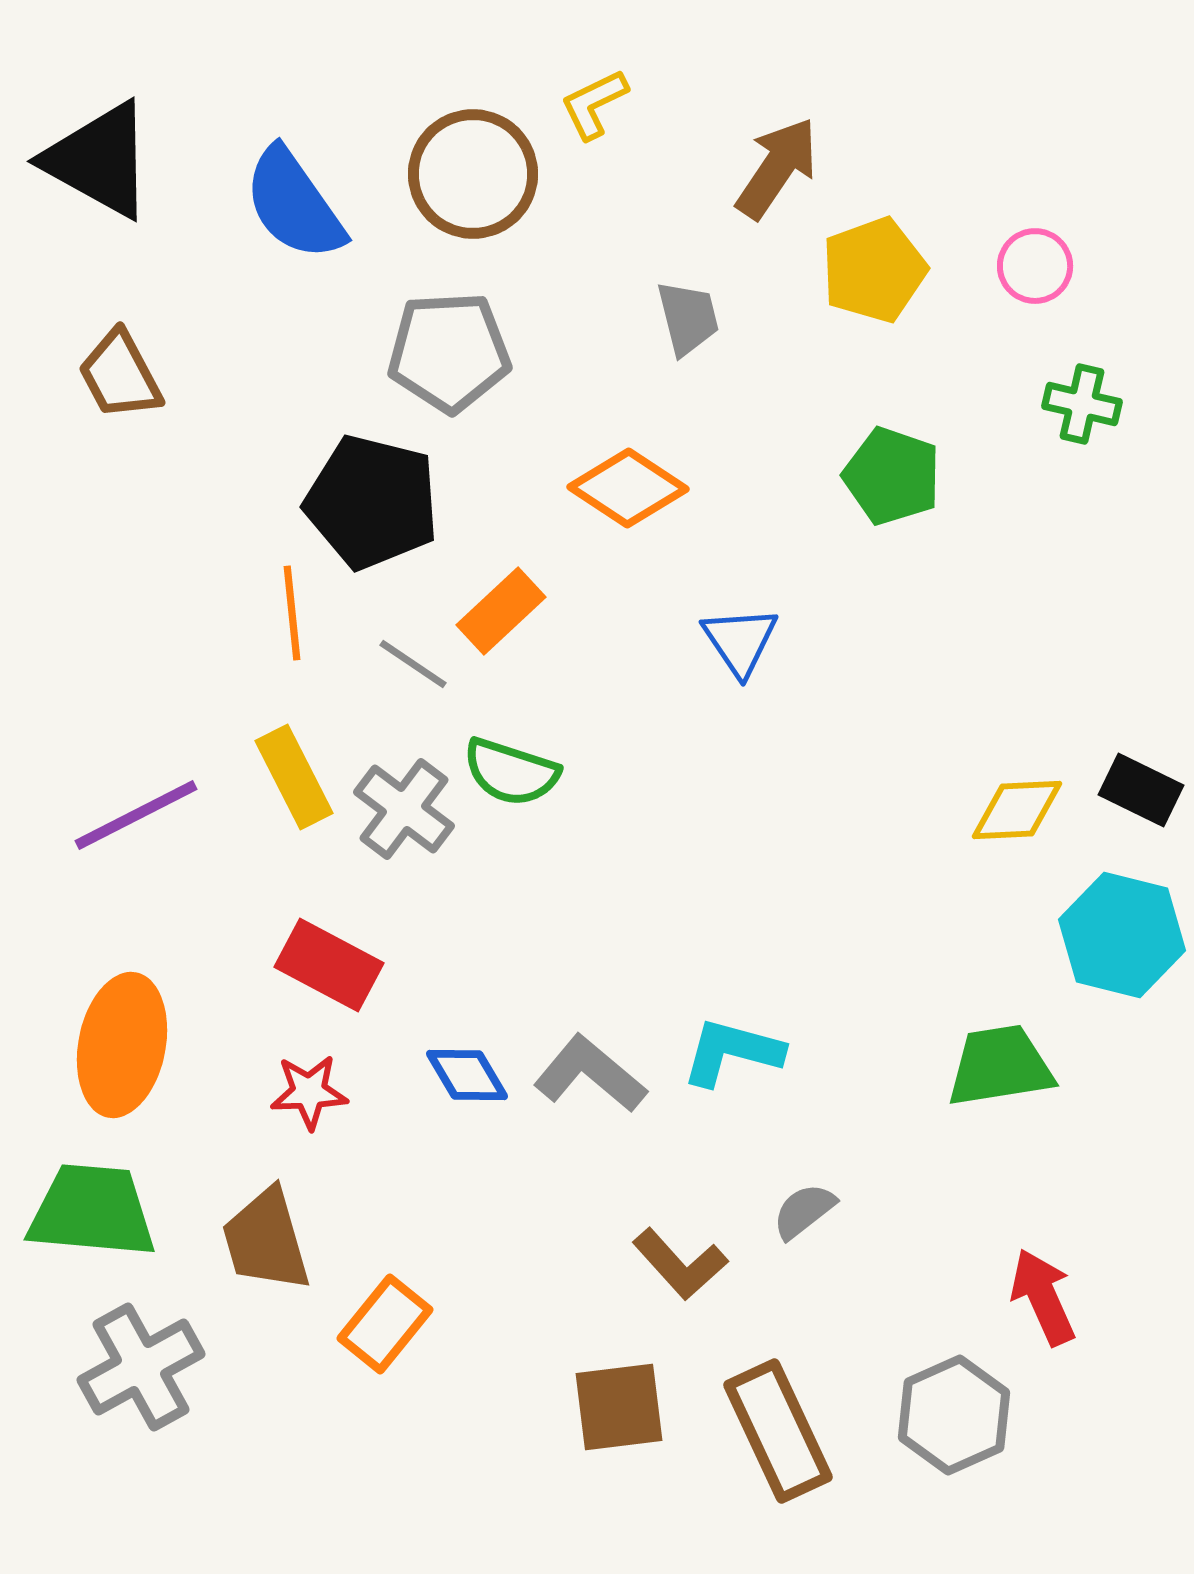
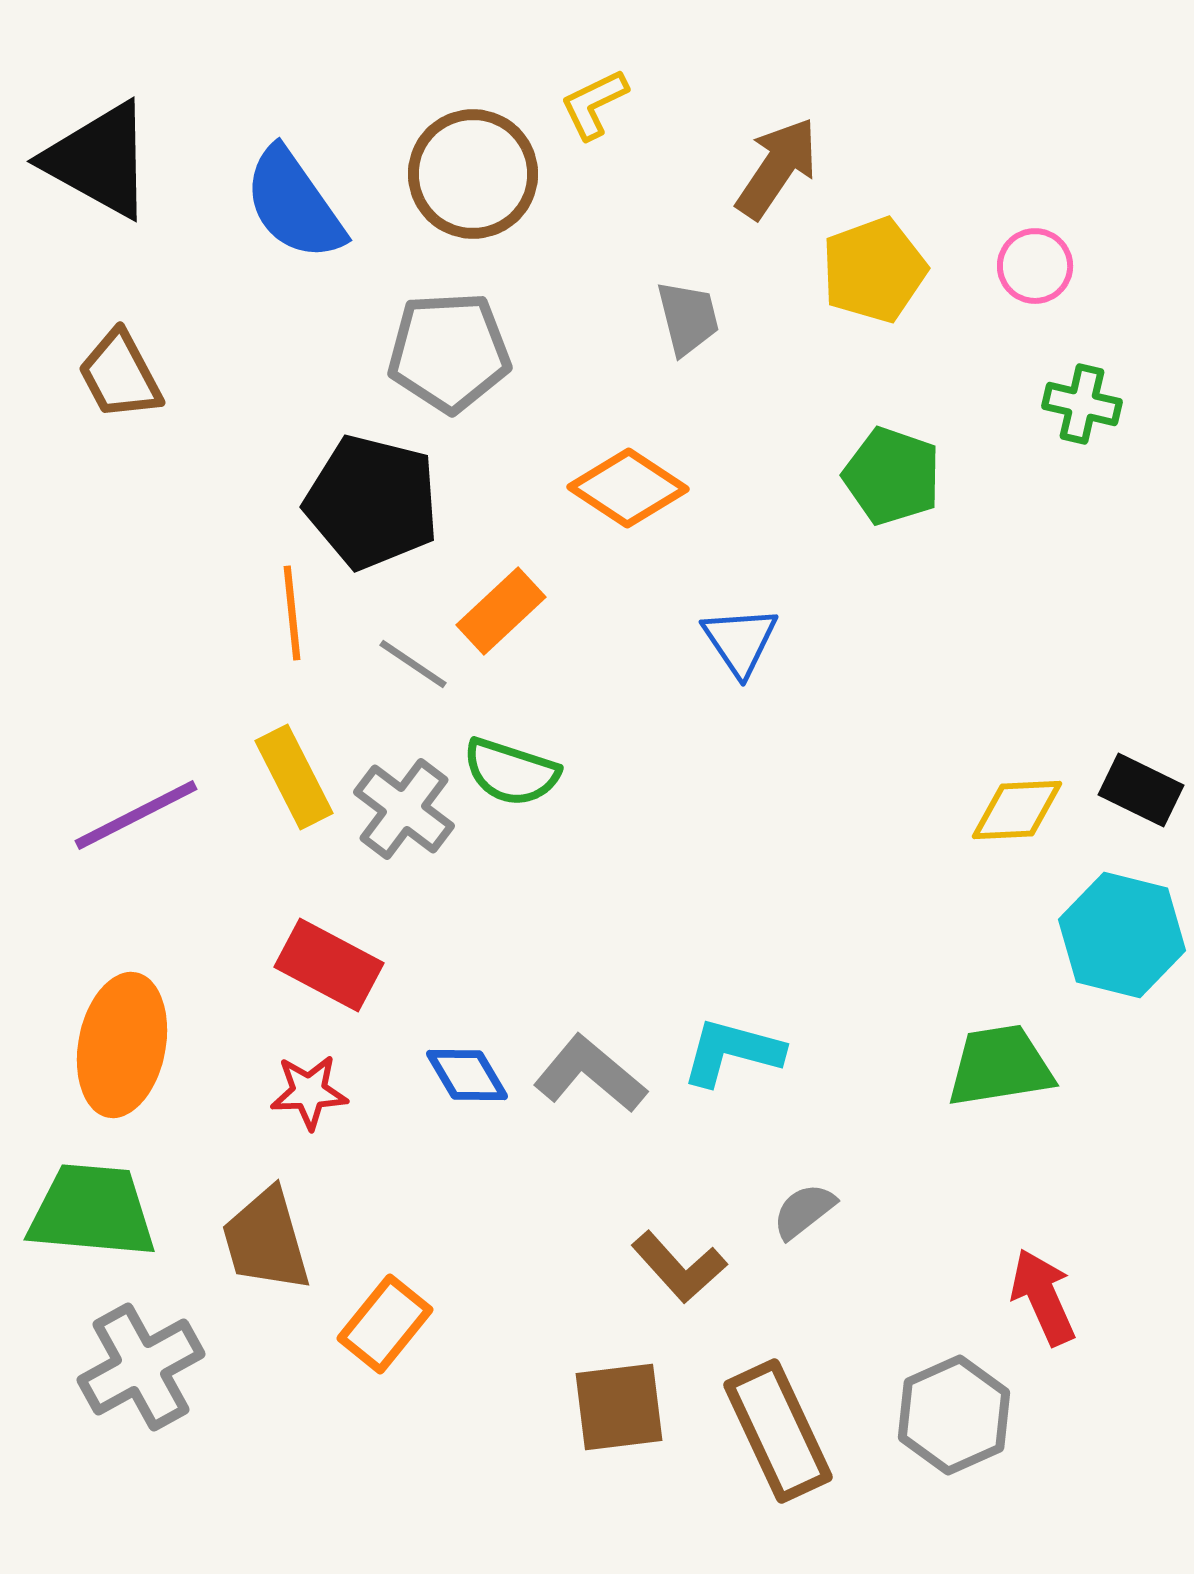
brown L-shape at (680, 1264): moved 1 px left, 3 px down
